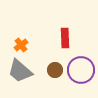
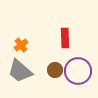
purple circle: moved 3 px left, 1 px down
